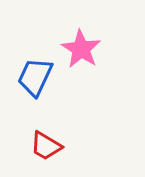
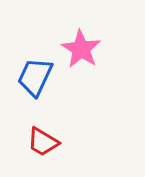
red trapezoid: moved 3 px left, 4 px up
